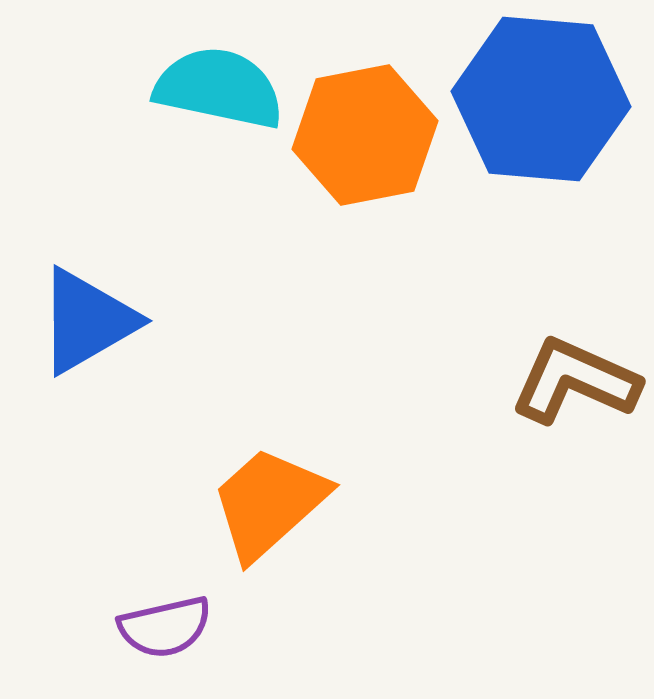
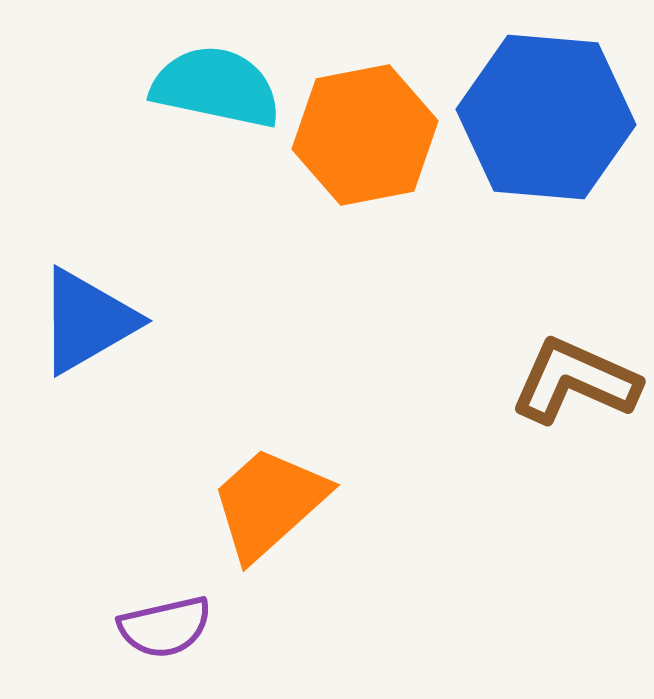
cyan semicircle: moved 3 px left, 1 px up
blue hexagon: moved 5 px right, 18 px down
